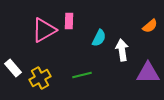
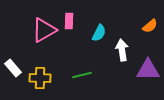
cyan semicircle: moved 5 px up
purple triangle: moved 3 px up
yellow cross: rotated 30 degrees clockwise
